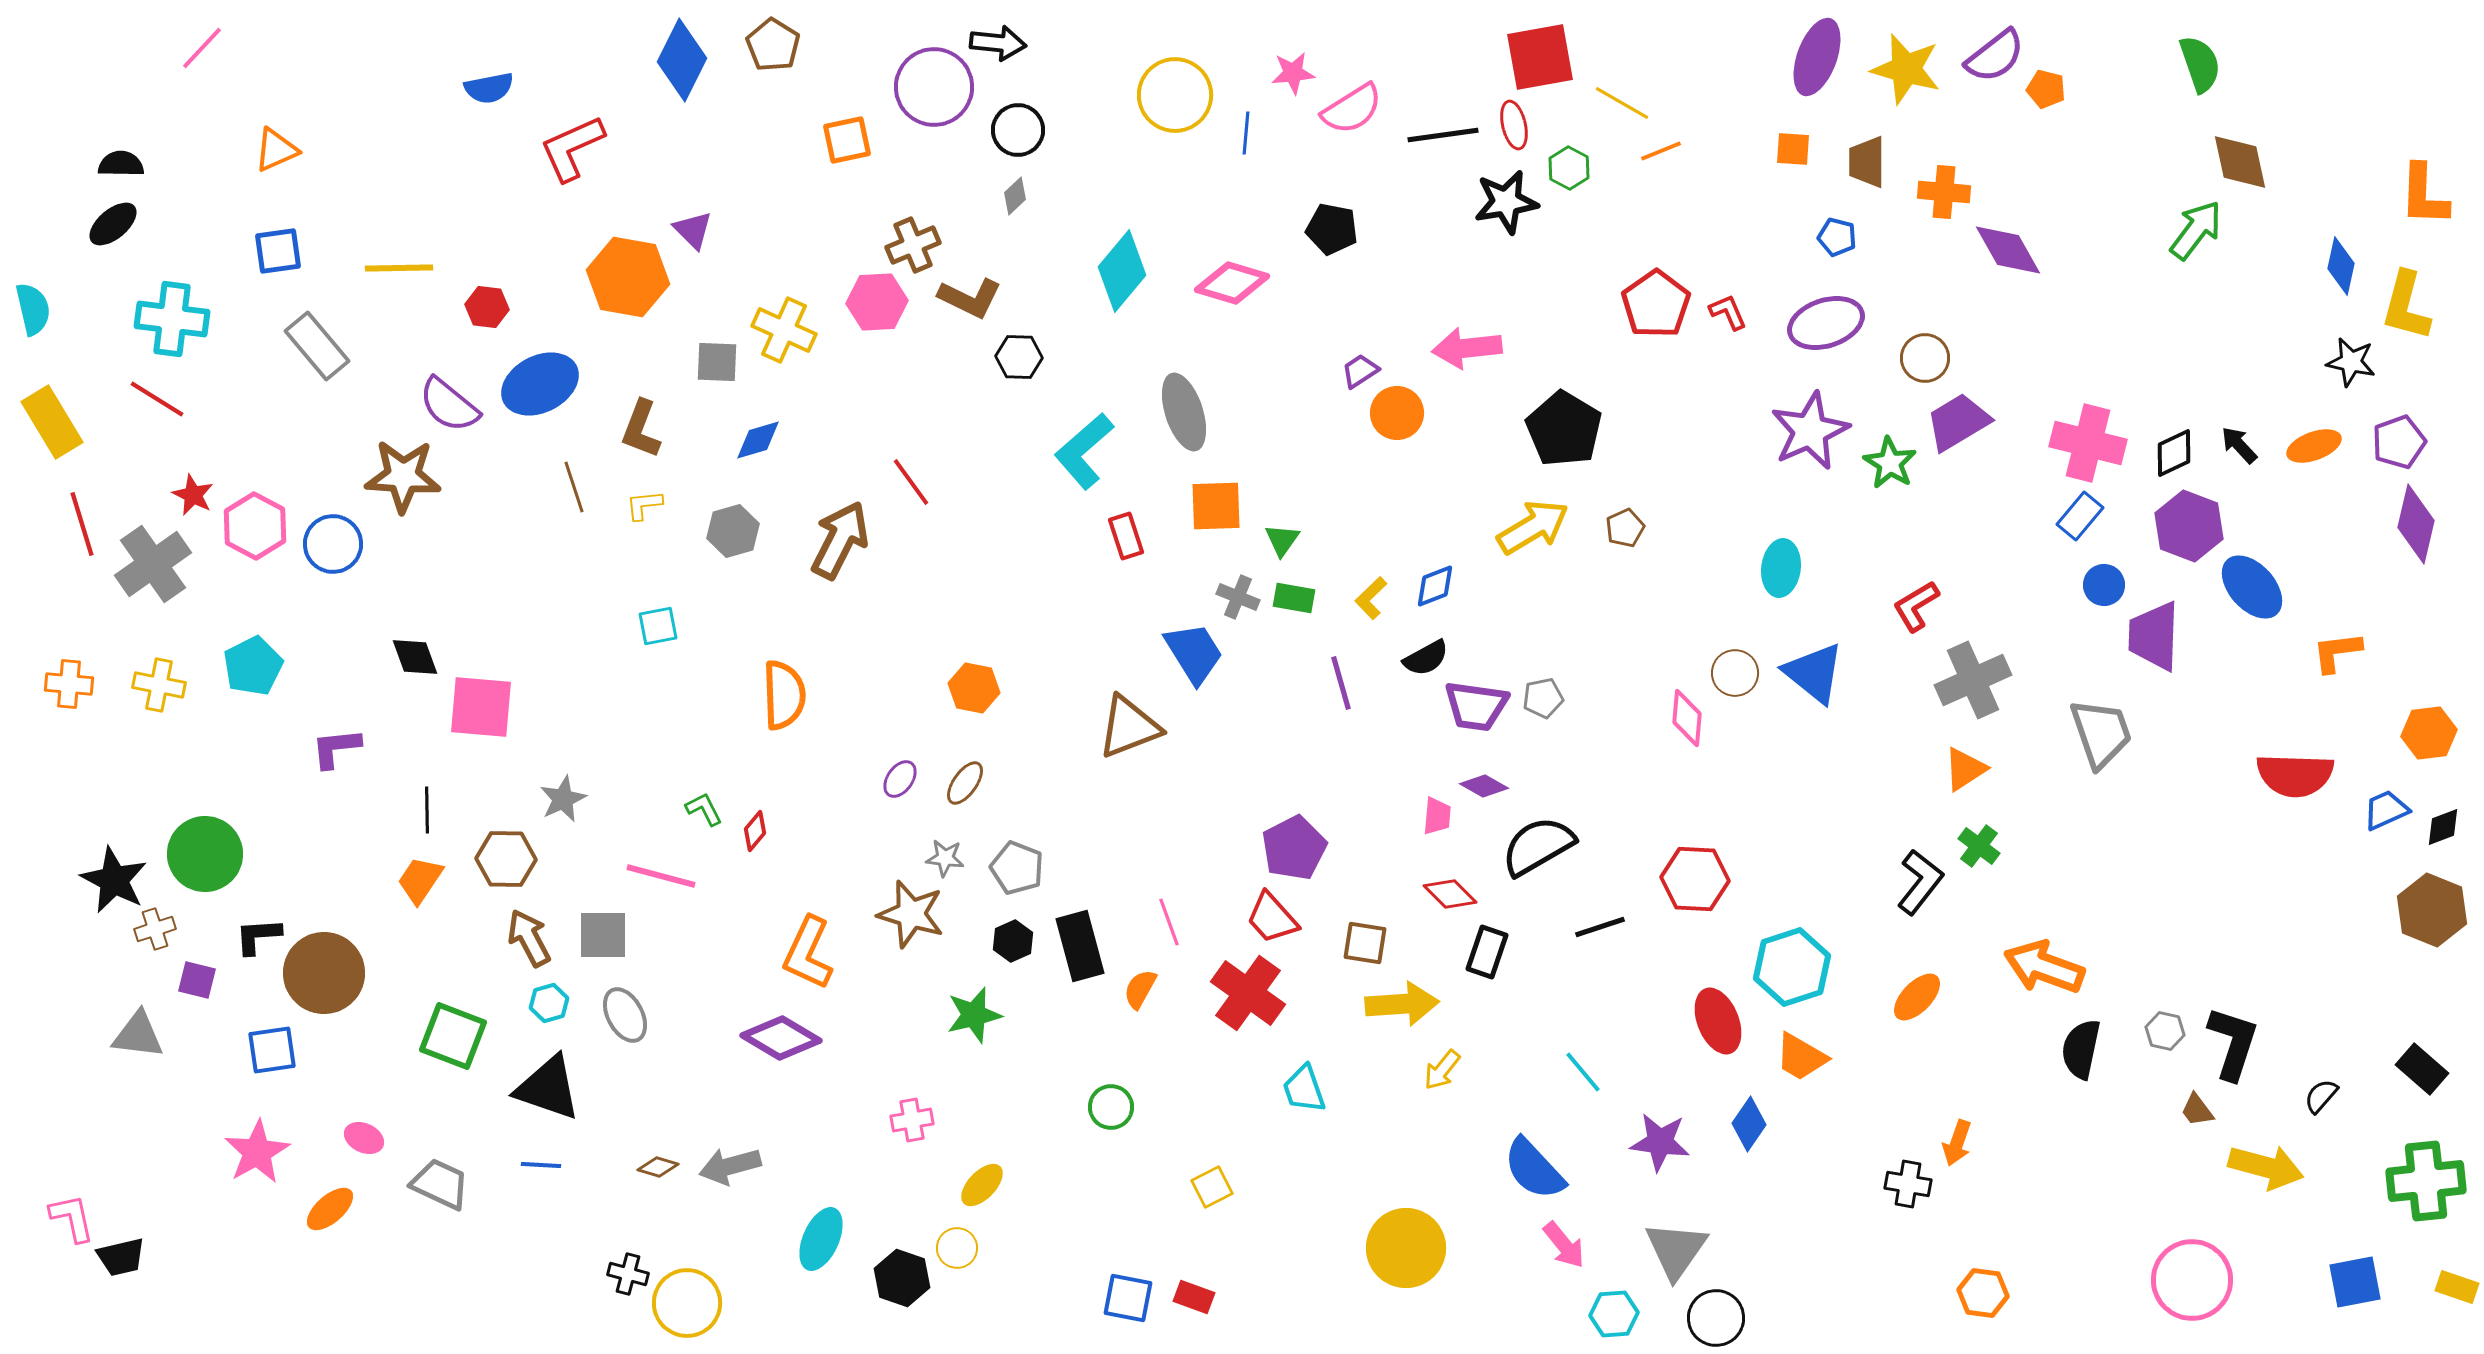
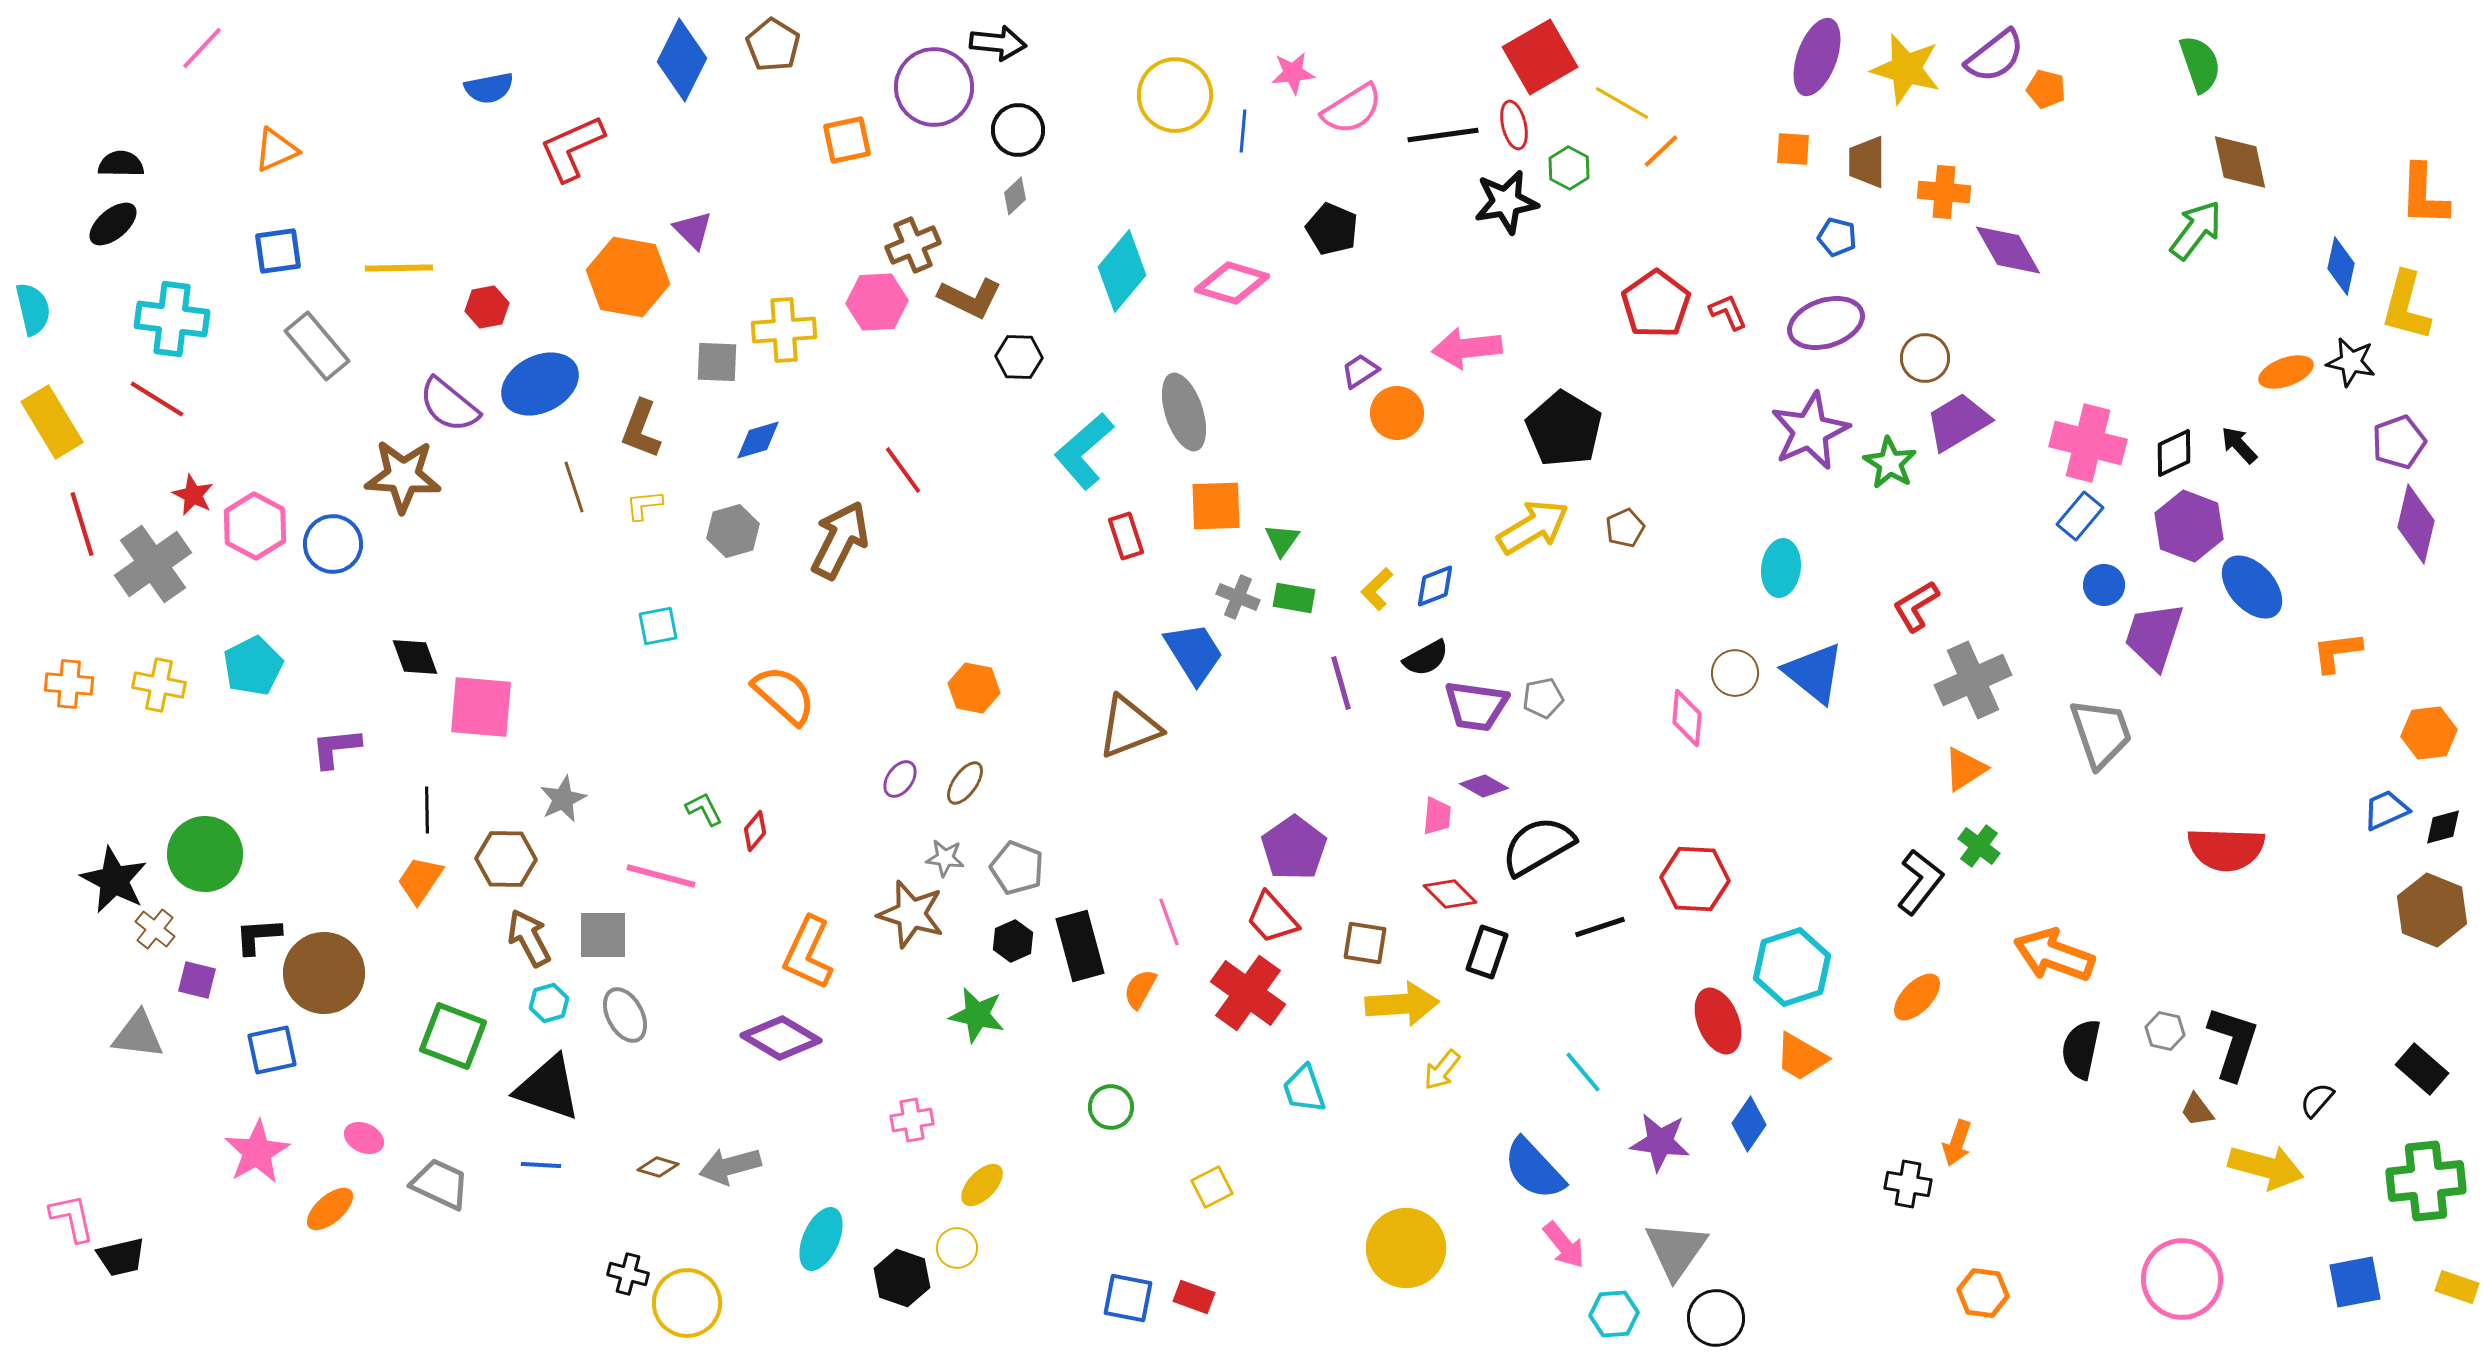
red square at (1540, 57): rotated 20 degrees counterclockwise
blue line at (1246, 133): moved 3 px left, 2 px up
orange line at (1661, 151): rotated 21 degrees counterclockwise
black pentagon at (1332, 229): rotated 12 degrees clockwise
red hexagon at (487, 307): rotated 18 degrees counterclockwise
yellow cross at (784, 330): rotated 28 degrees counterclockwise
orange ellipse at (2314, 446): moved 28 px left, 74 px up
red line at (911, 482): moved 8 px left, 12 px up
yellow L-shape at (1371, 598): moved 6 px right, 9 px up
purple trapezoid at (2154, 636): rotated 16 degrees clockwise
orange semicircle at (784, 695): rotated 46 degrees counterclockwise
red semicircle at (2295, 775): moved 69 px left, 74 px down
black diamond at (2443, 827): rotated 6 degrees clockwise
purple pentagon at (1294, 848): rotated 8 degrees counterclockwise
brown cross at (155, 929): rotated 33 degrees counterclockwise
orange arrow at (2044, 967): moved 10 px right, 12 px up
green star at (974, 1015): moved 3 px right; rotated 26 degrees clockwise
blue square at (272, 1050): rotated 4 degrees counterclockwise
black semicircle at (2321, 1096): moved 4 px left, 4 px down
pink circle at (2192, 1280): moved 10 px left, 1 px up
